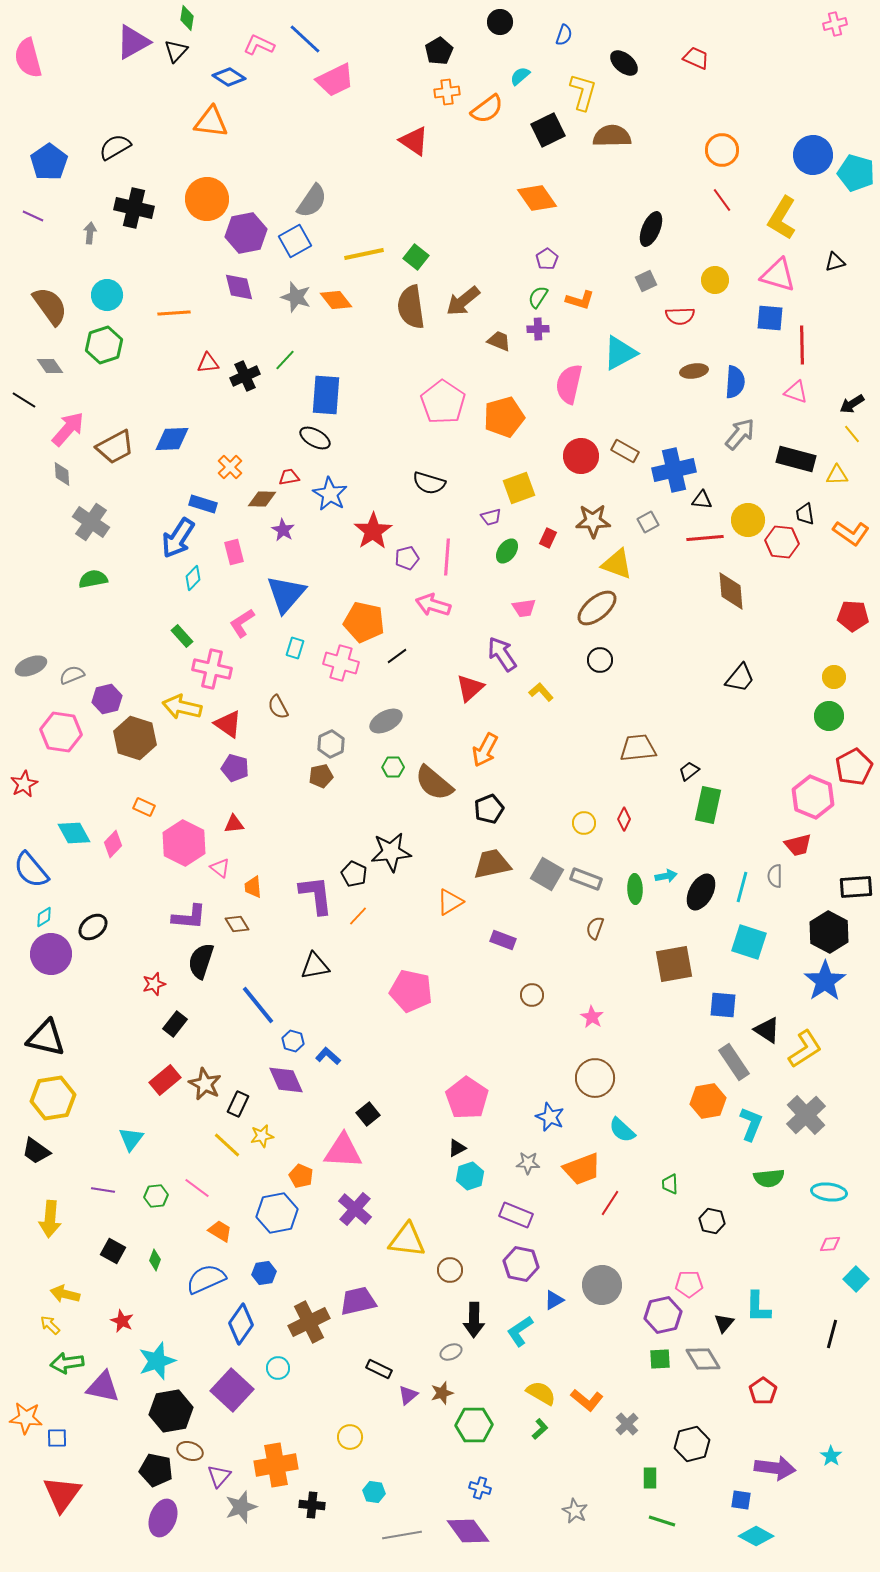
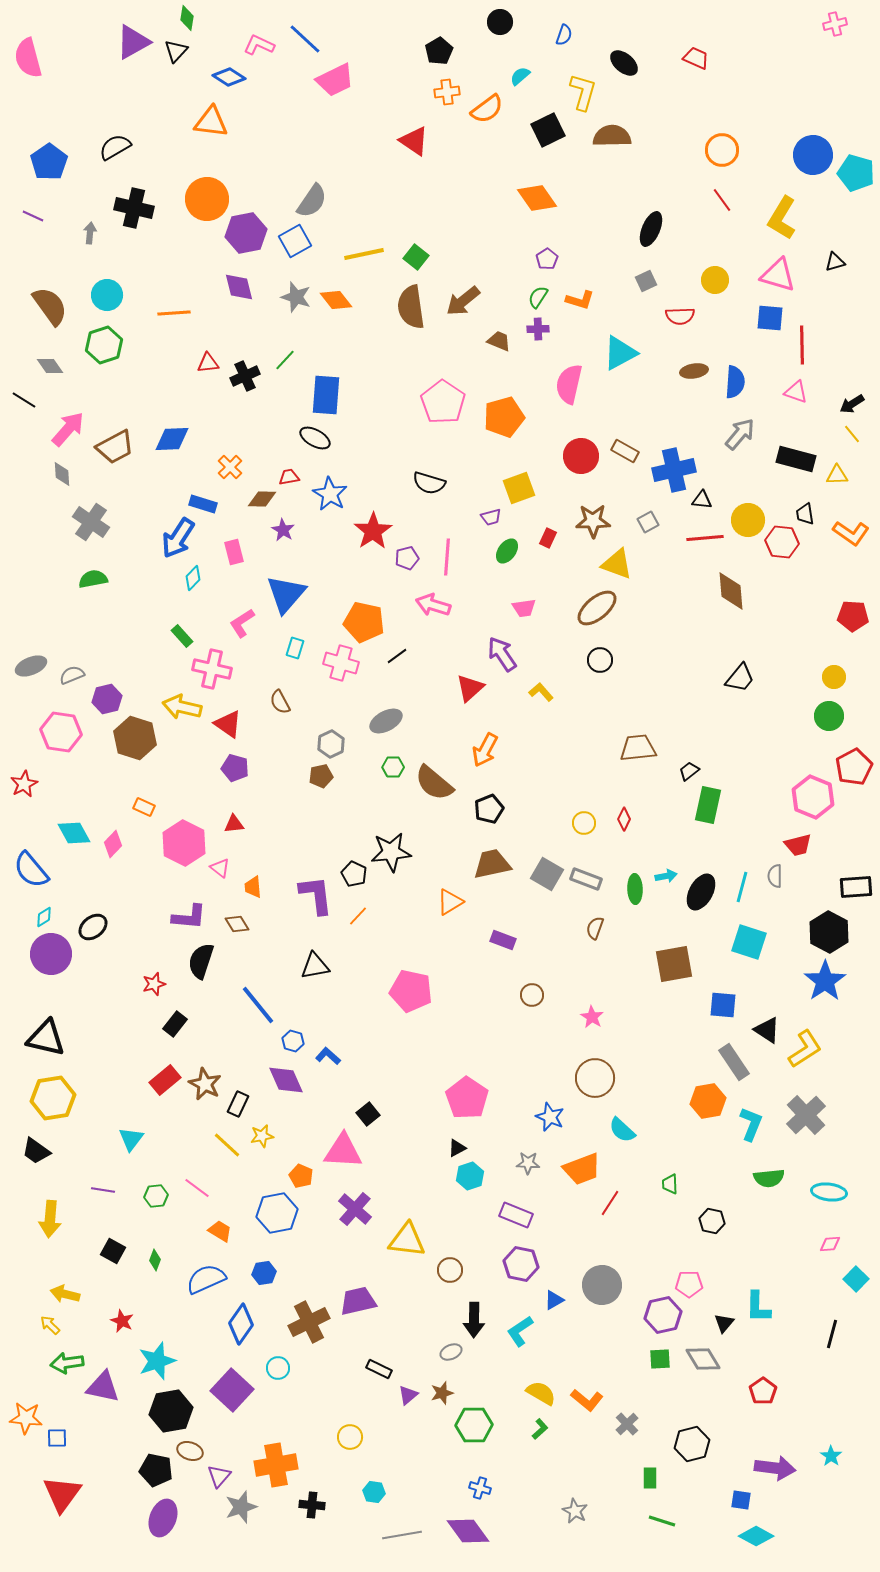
brown semicircle at (278, 707): moved 2 px right, 5 px up
